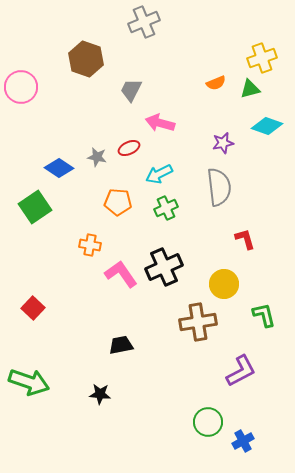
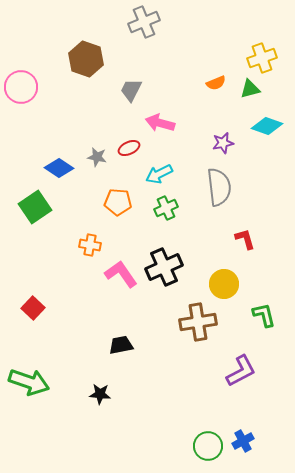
green circle: moved 24 px down
